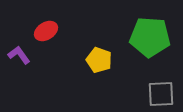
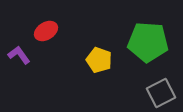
green pentagon: moved 2 px left, 5 px down
gray square: moved 1 px up; rotated 24 degrees counterclockwise
